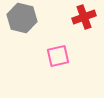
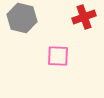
pink square: rotated 15 degrees clockwise
